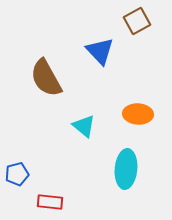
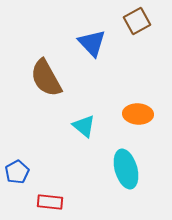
blue triangle: moved 8 px left, 8 px up
cyan ellipse: rotated 21 degrees counterclockwise
blue pentagon: moved 2 px up; rotated 15 degrees counterclockwise
